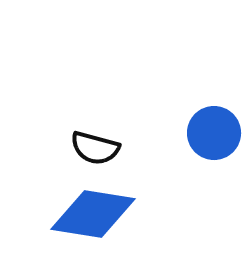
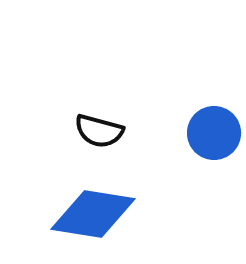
black semicircle: moved 4 px right, 17 px up
